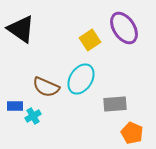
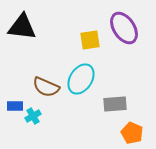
black triangle: moved 1 px right, 2 px up; rotated 28 degrees counterclockwise
yellow square: rotated 25 degrees clockwise
